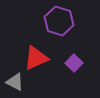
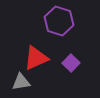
purple square: moved 3 px left
gray triangle: moved 6 px right; rotated 36 degrees counterclockwise
